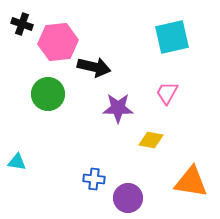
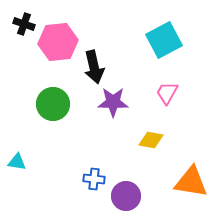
black cross: moved 2 px right
cyan square: moved 8 px left, 3 px down; rotated 15 degrees counterclockwise
black arrow: rotated 64 degrees clockwise
green circle: moved 5 px right, 10 px down
purple star: moved 5 px left, 6 px up
purple circle: moved 2 px left, 2 px up
